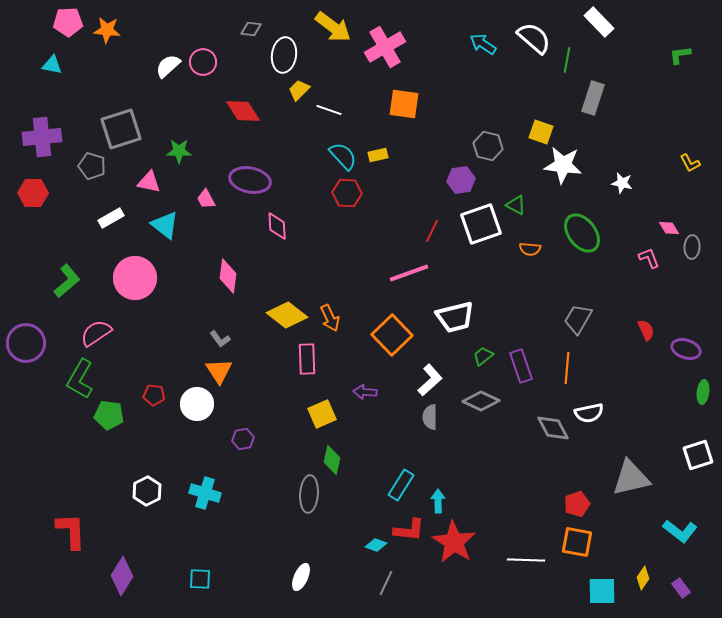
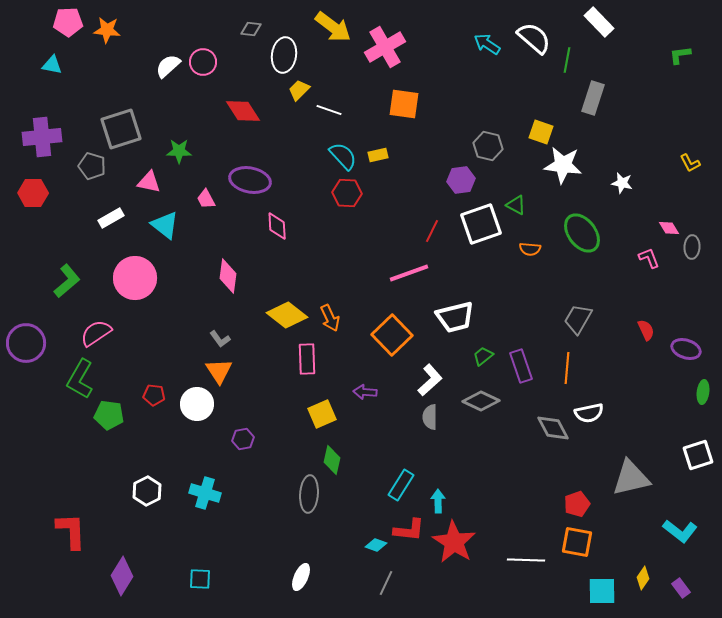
cyan arrow at (483, 44): moved 4 px right
